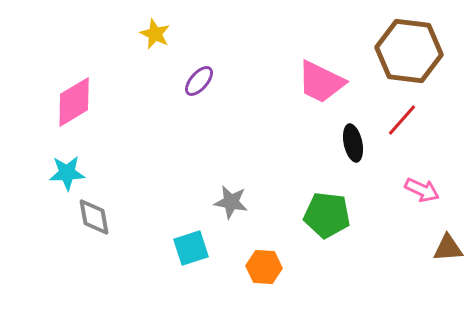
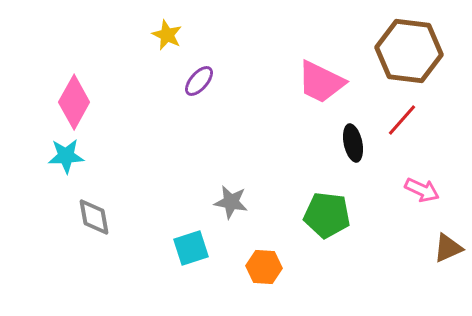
yellow star: moved 12 px right, 1 px down
pink diamond: rotated 30 degrees counterclockwise
cyan star: moved 1 px left, 17 px up
brown triangle: rotated 20 degrees counterclockwise
